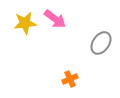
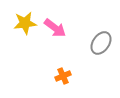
pink arrow: moved 9 px down
orange cross: moved 7 px left, 3 px up
